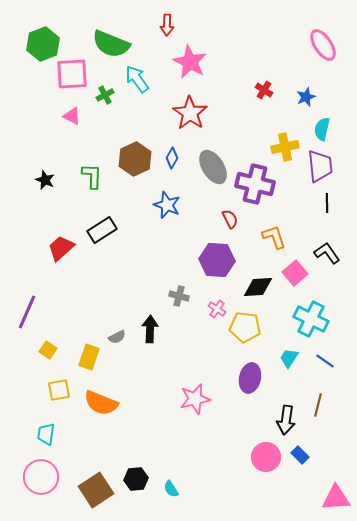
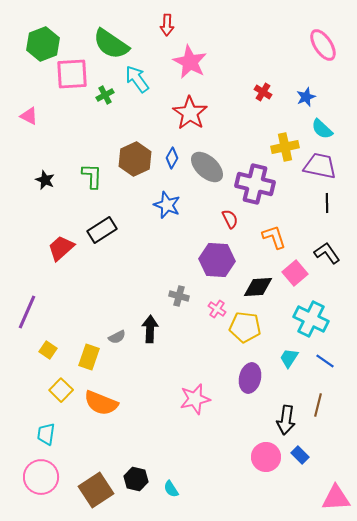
green semicircle at (111, 44): rotated 12 degrees clockwise
red cross at (264, 90): moved 1 px left, 2 px down
pink triangle at (72, 116): moved 43 px left
cyan semicircle at (322, 129): rotated 60 degrees counterclockwise
purple trapezoid at (320, 166): rotated 72 degrees counterclockwise
gray ellipse at (213, 167): moved 6 px left; rotated 16 degrees counterclockwise
yellow square at (59, 390): moved 2 px right; rotated 35 degrees counterclockwise
black hexagon at (136, 479): rotated 20 degrees clockwise
